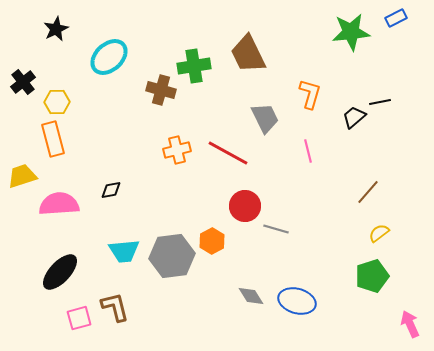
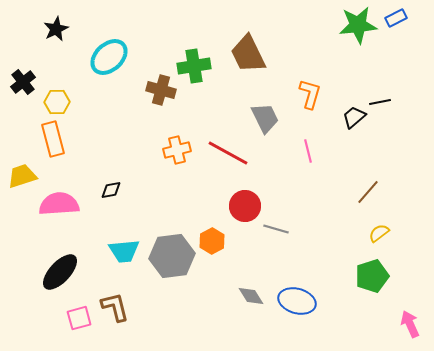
green star: moved 7 px right, 7 px up
